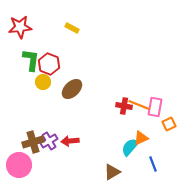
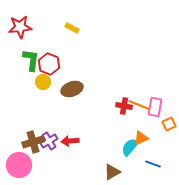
brown ellipse: rotated 25 degrees clockwise
blue line: rotated 49 degrees counterclockwise
